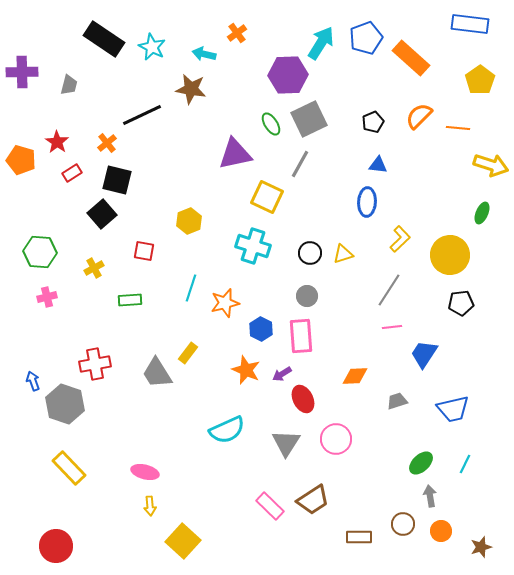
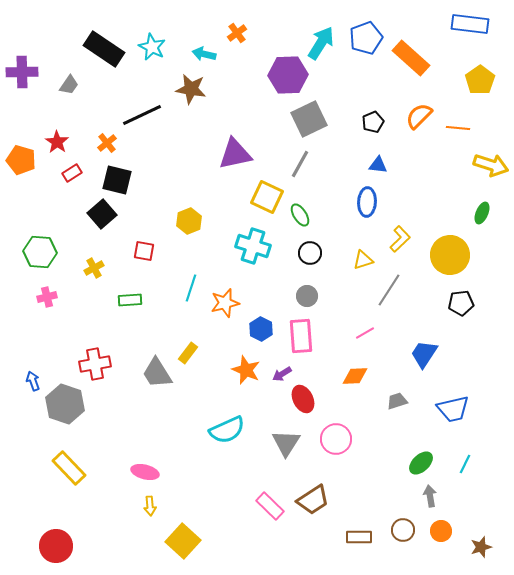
black rectangle at (104, 39): moved 10 px down
gray trapezoid at (69, 85): rotated 20 degrees clockwise
green ellipse at (271, 124): moved 29 px right, 91 px down
yellow triangle at (343, 254): moved 20 px right, 6 px down
pink line at (392, 327): moved 27 px left, 6 px down; rotated 24 degrees counterclockwise
brown circle at (403, 524): moved 6 px down
